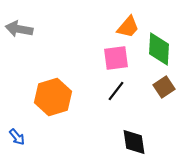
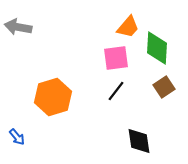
gray arrow: moved 1 px left, 2 px up
green diamond: moved 2 px left, 1 px up
black diamond: moved 5 px right, 1 px up
